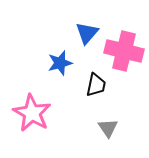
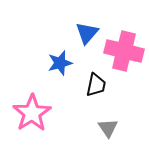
pink star: rotated 9 degrees clockwise
